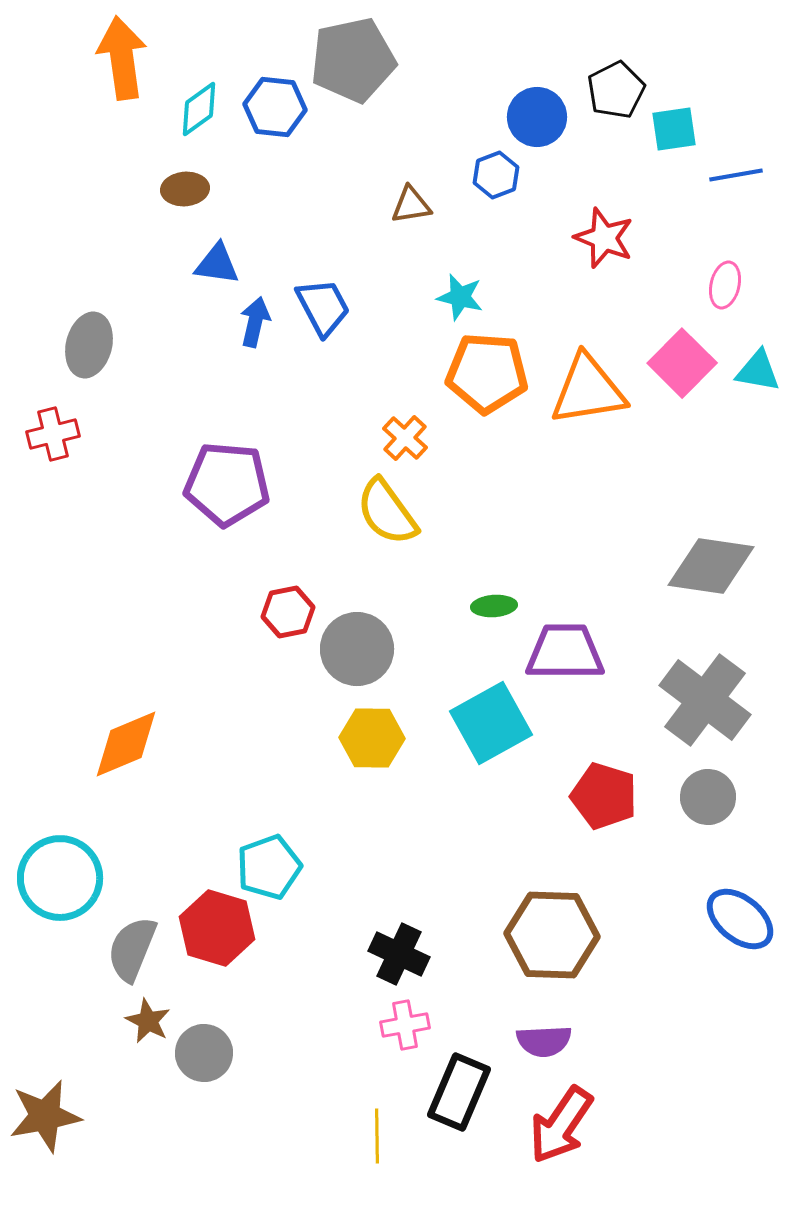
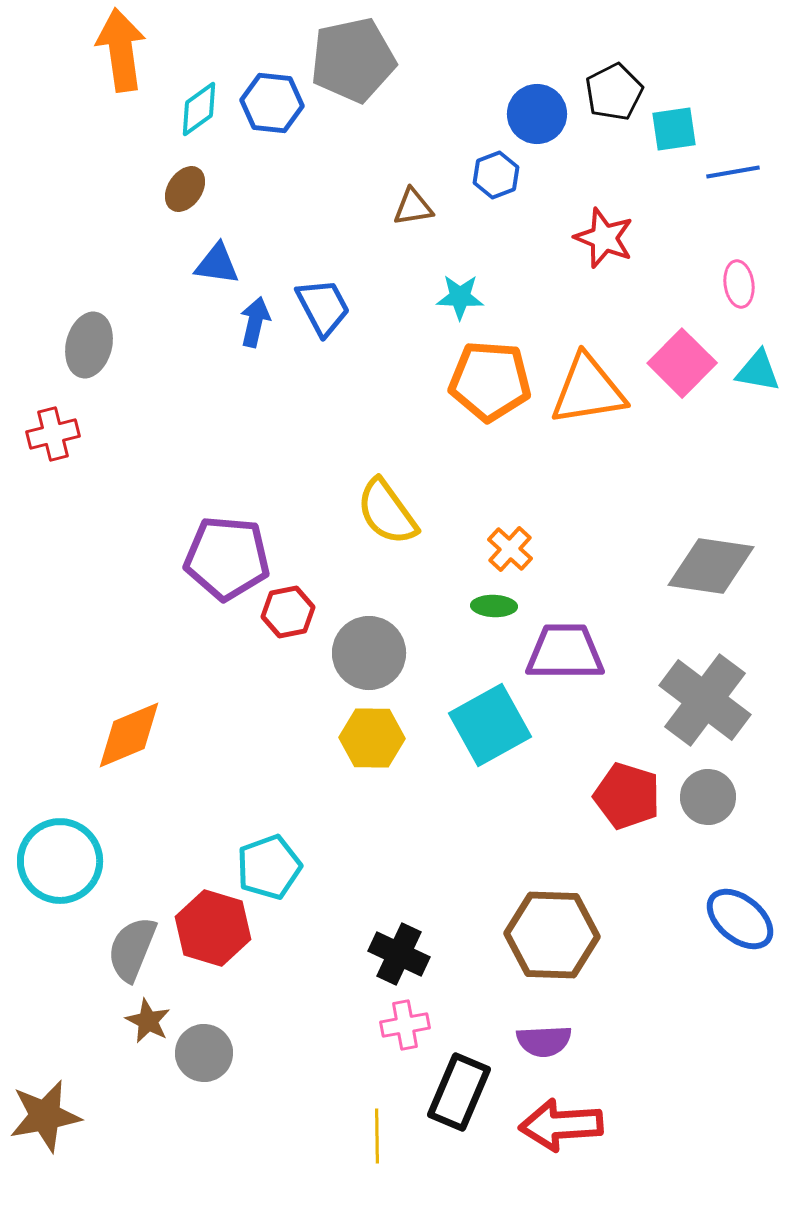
orange arrow at (122, 58): moved 1 px left, 8 px up
black pentagon at (616, 90): moved 2 px left, 2 px down
blue hexagon at (275, 107): moved 3 px left, 4 px up
blue circle at (537, 117): moved 3 px up
blue line at (736, 175): moved 3 px left, 3 px up
brown ellipse at (185, 189): rotated 51 degrees counterclockwise
brown triangle at (411, 205): moved 2 px right, 2 px down
pink ellipse at (725, 285): moved 14 px right, 1 px up; rotated 21 degrees counterclockwise
cyan star at (460, 297): rotated 12 degrees counterclockwise
orange pentagon at (487, 373): moved 3 px right, 8 px down
orange cross at (405, 438): moved 105 px right, 111 px down
purple pentagon at (227, 484): moved 74 px down
green ellipse at (494, 606): rotated 6 degrees clockwise
gray circle at (357, 649): moved 12 px right, 4 px down
cyan square at (491, 723): moved 1 px left, 2 px down
orange diamond at (126, 744): moved 3 px right, 9 px up
red pentagon at (604, 796): moved 23 px right
cyan circle at (60, 878): moved 17 px up
red hexagon at (217, 928): moved 4 px left
red arrow at (561, 1125): rotated 52 degrees clockwise
